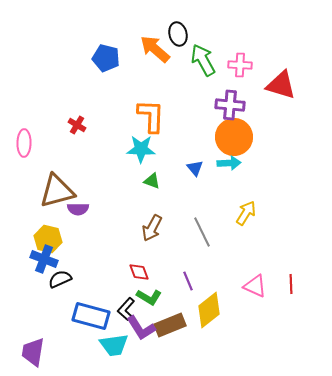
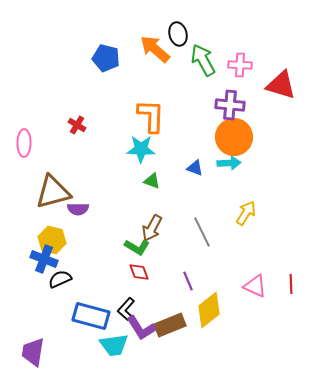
blue triangle: rotated 30 degrees counterclockwise
brown triangle: moved 4 px left, 1 px down
yellow hexagon: moved 4 px right, 1 px down
green L-shape: moved 12 px left, 50 px up
